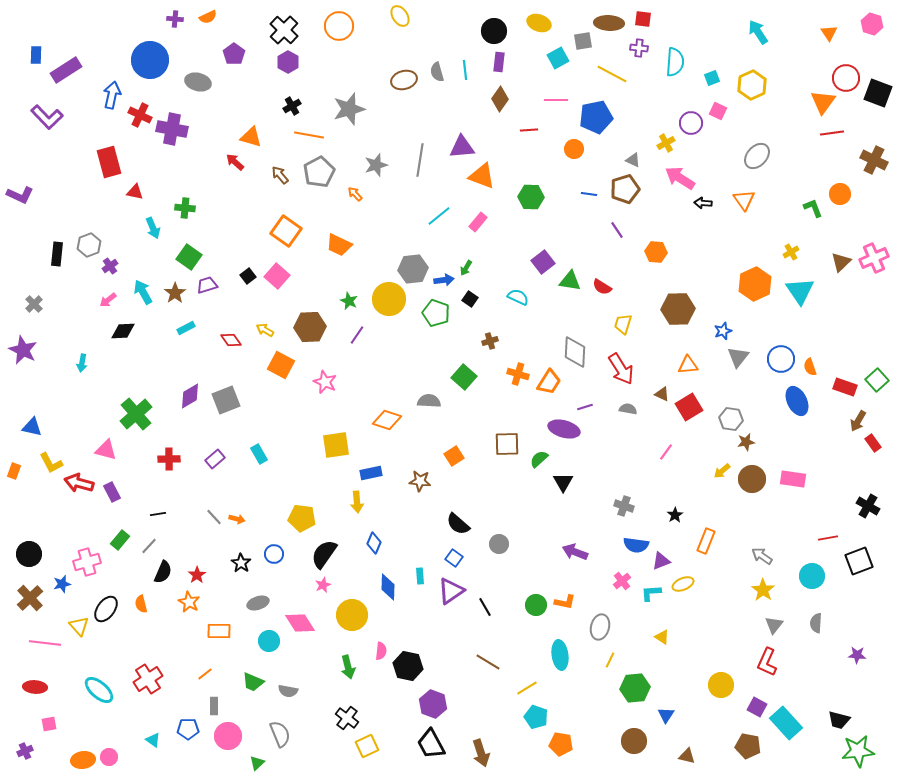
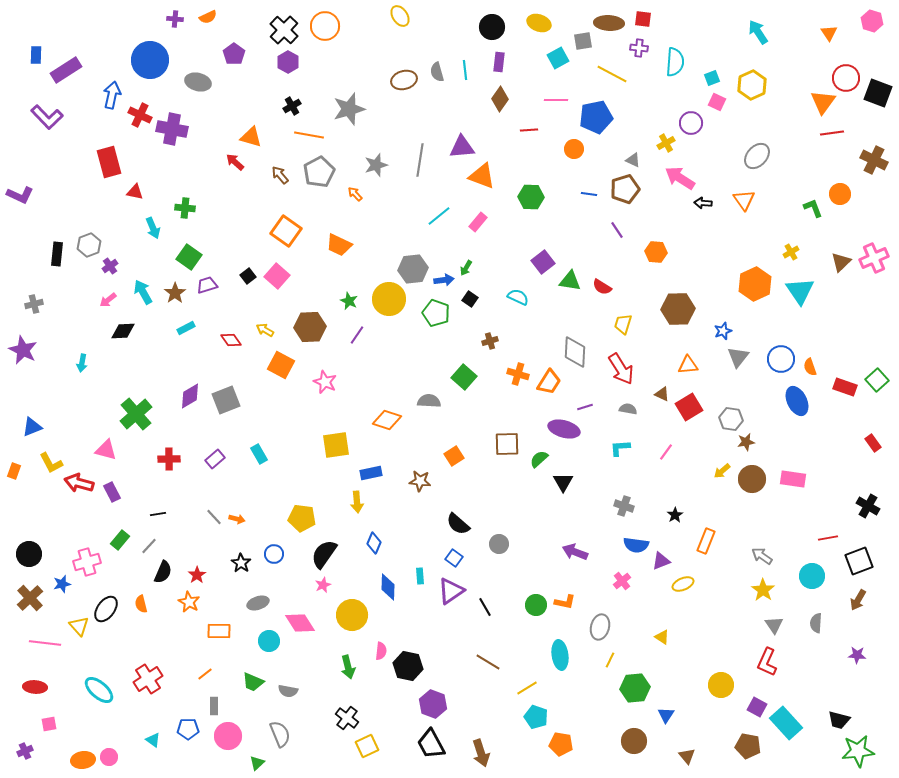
pink hexagon at (872, 24): moved 3 px up
orange circle at (339, 26): moved 14 px left
black circle at (494, 31): moved 2 px left, 4 px up
pink square at (718, 111): moved 1 px left, 9 px up
gray cross at (34, 304): rotated 30 degrees clockwise
brown arrow at (858, 421): moved 179 px down
blue triangle at (32, 427): rotated 35 degrees counterclockwise
cyan L-shape at (651, 593): moved 31 px left, 145 px up
gray triangle at (774, 625): rotated 12 degrees counterclockwise
brown triangle at (687, 756): rotated 36 degrees clockwise
